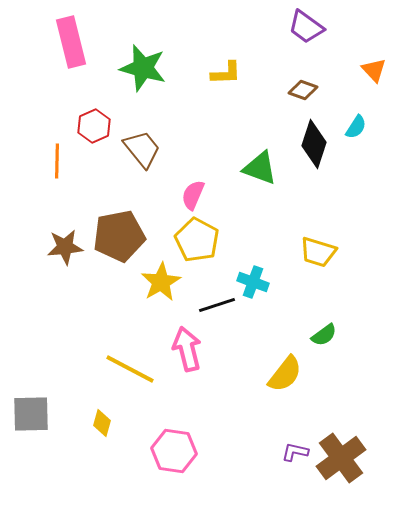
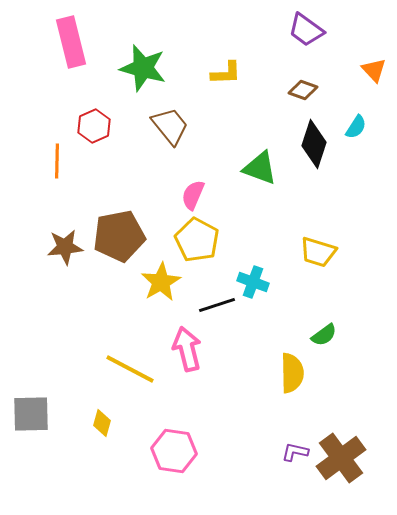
purple trapezoid: moved 3 px down
brown trapezoid: moved 28 px right, 23 px up
yellow semicircle: moved 7 px right, 1 px up; rotated 39 degrees counterclockwise
